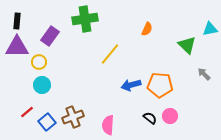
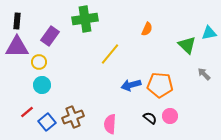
cyan triangle: moved 1 px left, 4 px down
pink semicircle: moved 2 px right, 1 px up
